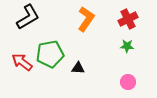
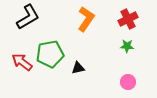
black triangle: rotated 16 degrees counterclockwise
